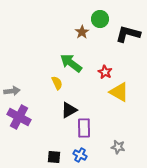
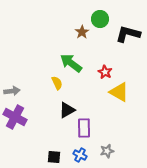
black triangle: moved 2 px left
purple cross: moved 4 px left
gray star: moved 11 px left, 4 px down; rotated 24 degrees counterclockwise
